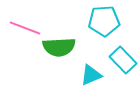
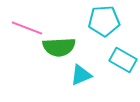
pink line: moved 2 px right
cyan rectangle: rotated 16 degrees counterclockwise
cyan triangle: moved 10 px left
